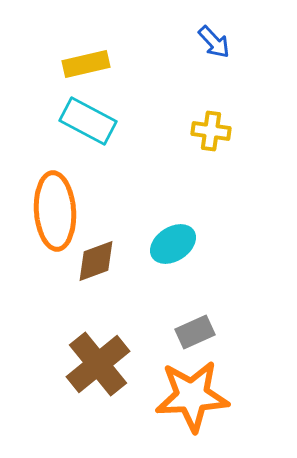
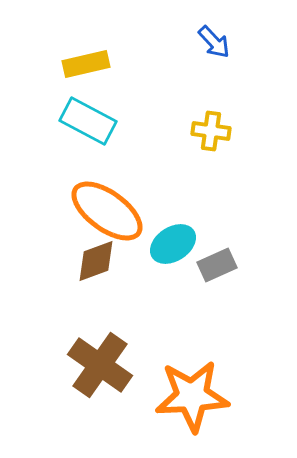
orange ellipse: moved 52 px right; rotated 50 degrees counterclockwise
gray rectangle: moved 22 px right, 67 px up
brown cross: moved 2 px right, 1 px down; rotated 16 degrees counterclockwise
